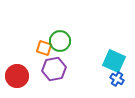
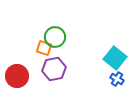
green circle: moved 5 px left, 4 px up
cyan square: moved 1 px right, 3 px up; rotated 15 degrees clockwise
